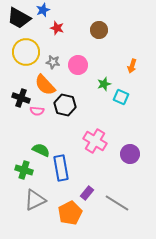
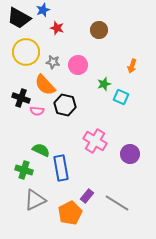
purple rectangle: moved 3 px down
